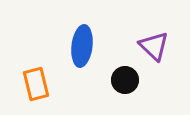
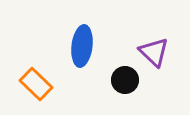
purple triangle: moved 6 px down
orange rectangle: rotated 32 degrees counterclockwise
